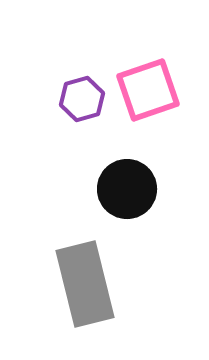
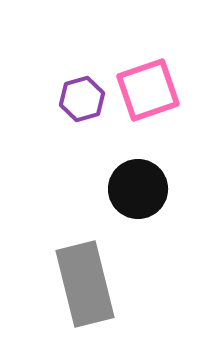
black circle: moved 11 px right
